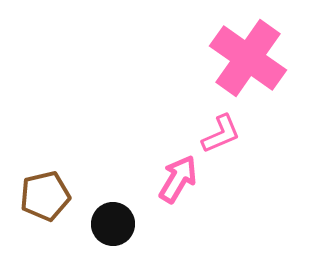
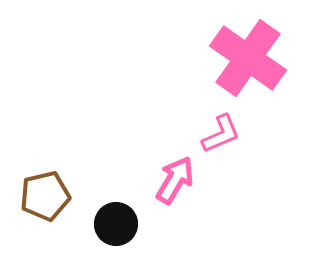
pink arrow: moved 3 px left, 1 px down
black circle: moved 3 px right
